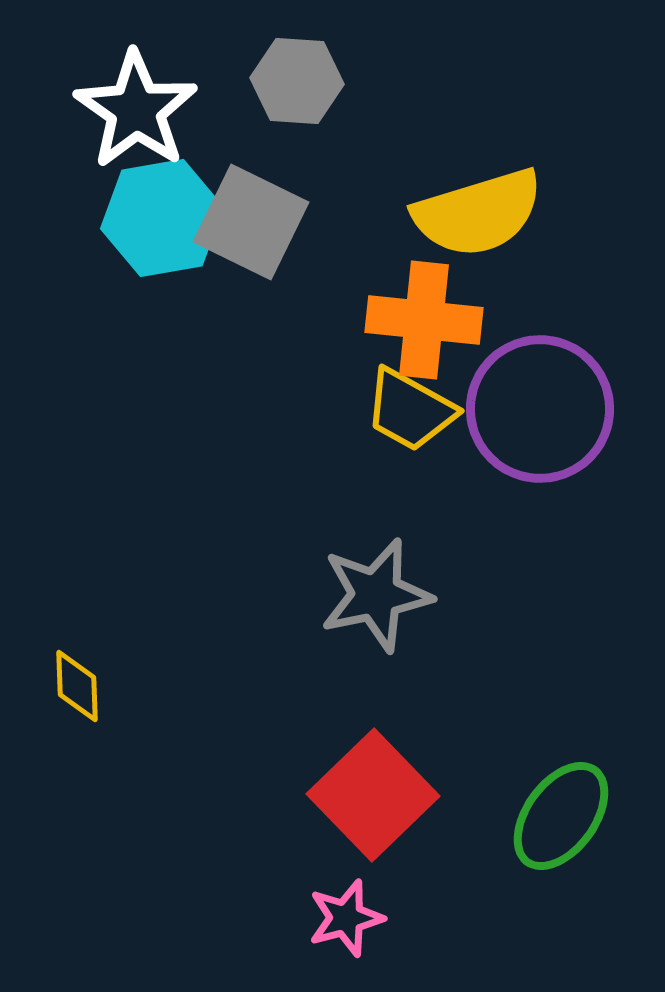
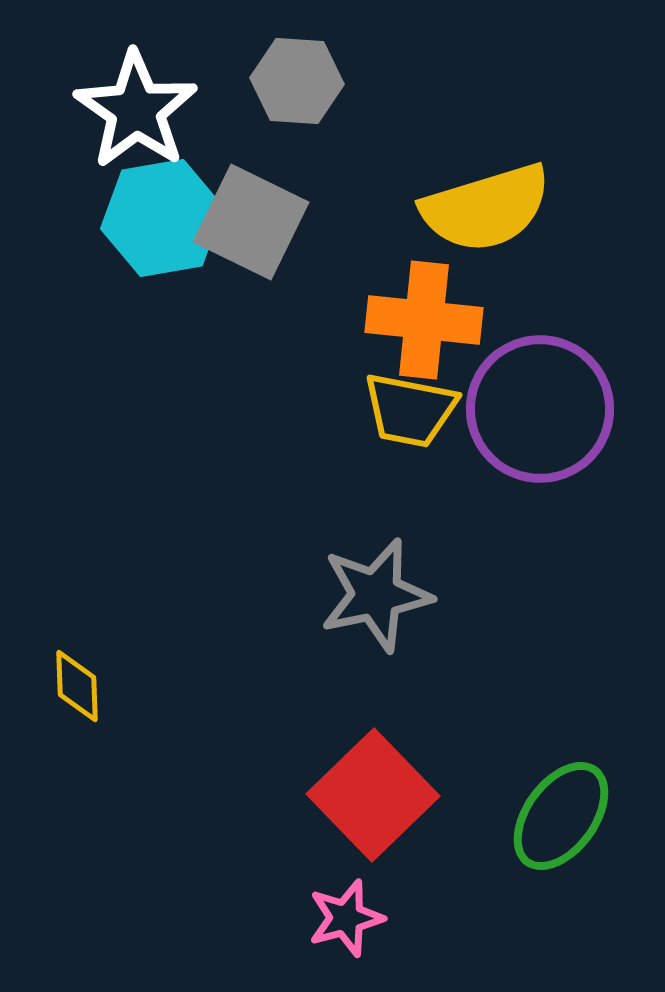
yellow semicircle: moved 8 px right, 5 px up
yellow trapezoid: rotated 18 degrees counterclockwise
